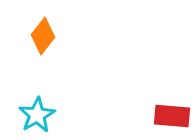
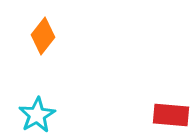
red rectangle: moved 1 px left, 1 px up
